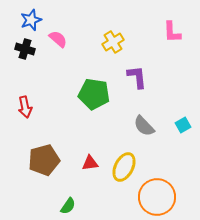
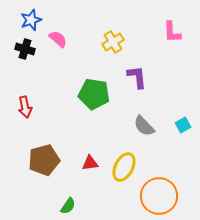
orange circle: moved 2 px right, 1 px up
